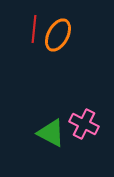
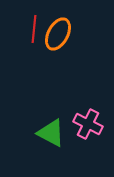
orange ellipse: moved 1 px up
pink cross: moved 4 px right
